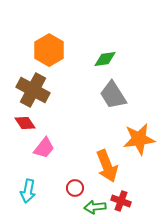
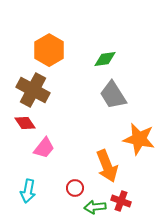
orange star: rotated 20 degrees clockwise
